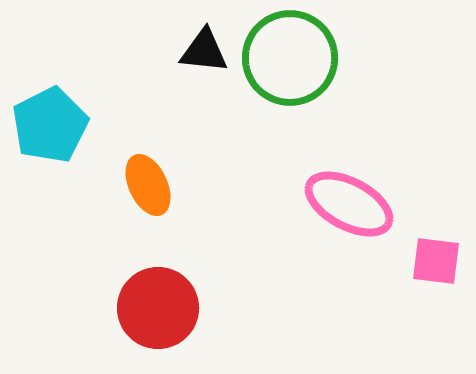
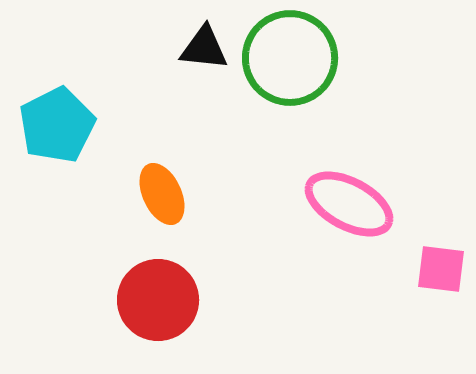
black triangle: moved 3 px up
cyan pentagon: moved 7 px right
orange ellipse: moved 14 px right, 9 px down
pink square: moved 5 px right, 8 px down
red circle: moved 8 px up
